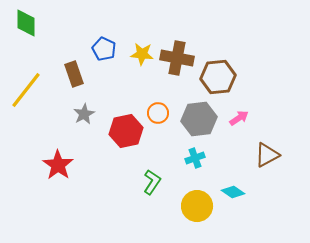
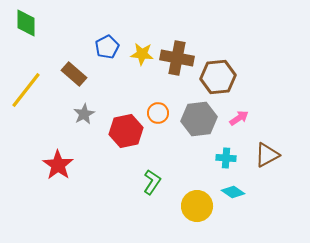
blue pentagon: moved 3 px right, 2 px up; rotated 20 degrees clockwise
brown rectangle: rotated 30 degrees counterclockwise
cyan cross: moved 31 px right; rotated 24 degrees clockwise
